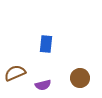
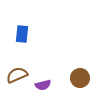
blue rectangle: moved 24 px left, 10 px up
brown semicircle: moved 2 px right, 2 px down
